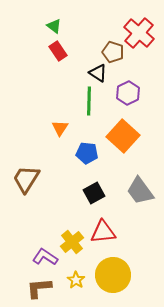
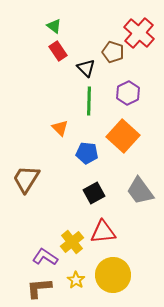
black triangle: moved 12 px left, 5 px up; rotated 12 degrees clockwise
orange triangle: rotated 18 degrees counterclockwise
